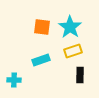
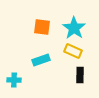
cyan star: moved 4 px right, 1 px down
yellow rectangle: rotated 42 degrees clockwise
